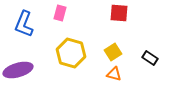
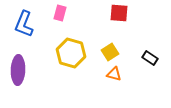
yellow square: moved 3 px left
purple ellipse: rotated 72 degrees counterclockwise
